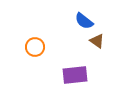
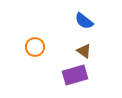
brown triangle: moved 13 px left, 10 px down
purple rectangle: rotated 10 degrees counterclockwise
